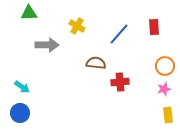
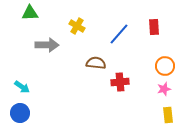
green triangle: moved 1 px right
